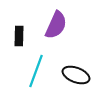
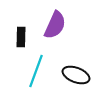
purple semicircle: moved 1 px left
black rectangle: moved 2 px right, 1 px down
